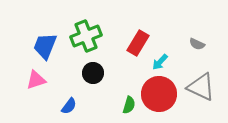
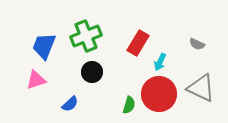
blue trapezoid: moved 1 px left
cyan arrow: rotated 18 degrees counterclockwise
black circle: moved 1 px left, 1 px up
gray triangle: moved 1 px down
blue semicircle: moved 1 px right, 2 px up; rotated 12 degrees clockwise
